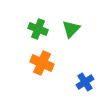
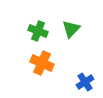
green cross: moved 2 px down
